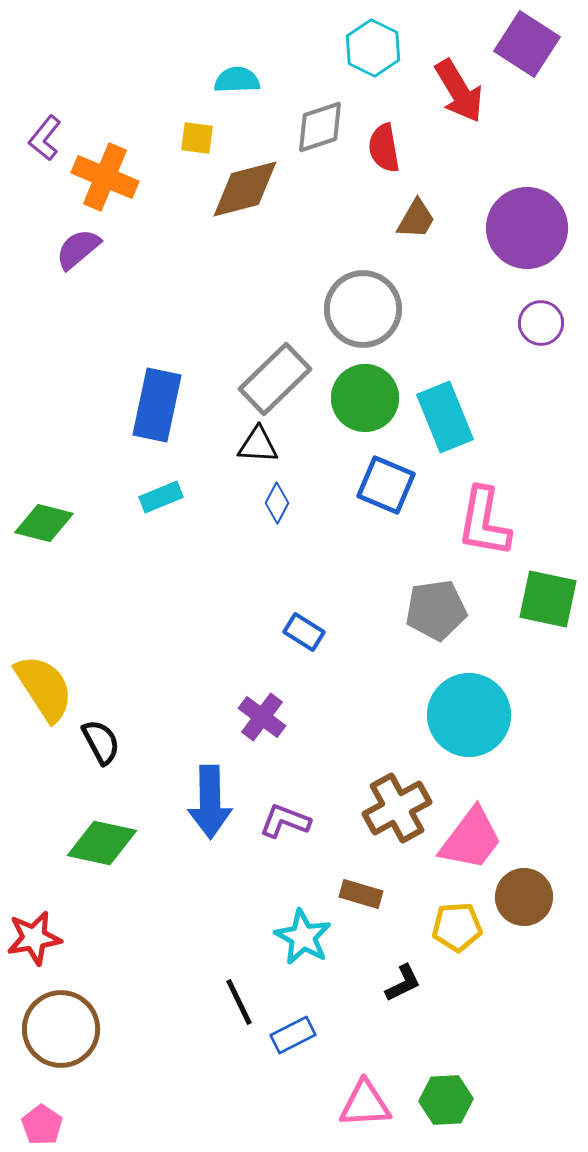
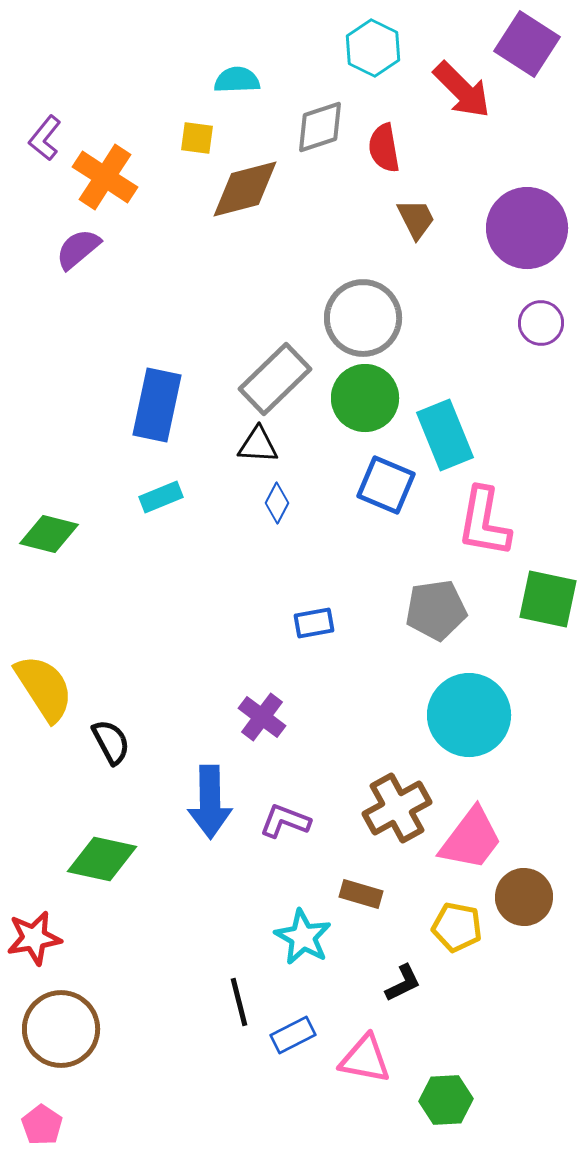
red arrow at (459, 91): moved 3 px right, 1 px up; rotated 14 degrees counterclockwise
orange cross at (105, 177): rotated 10 degrees clockwise
brown trapezoid at (416, 219): rotated 57 degrees counterclockwise
gray circle at (363, 309): moved 9 px down
cyan rectangle at (445, 417): moved 18 px down
green diamond at (44, 523): moved 5 px right, 11 px down
blue rectangle at (304, 632): moved 10 px right, 9 px up; rotated 42 degrees counterclockwise
black semicircle at (101, 742): moved 10 px right
green diamond at (102, 843): moved 16 px down
yellow pentagon at (457, 927): rotated 15 degrees clockwise
black line at (239, 1002): rotated 12 degrees clockwise
pink triangle at (365, 1104): moved 45 px up; rotated 14 degrees clockwise
